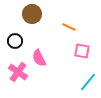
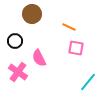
pink square: moved 6 px left, 3 px up
